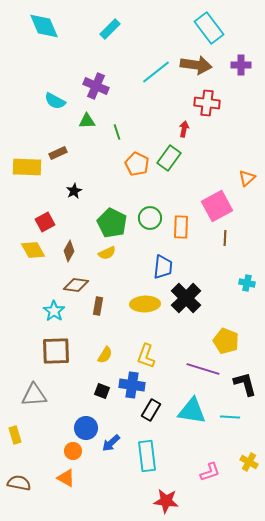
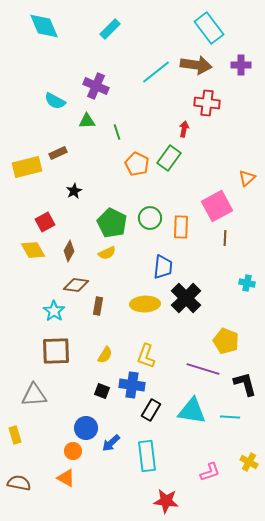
yellow rectangle at (27, 167): rotated 16 degrees counterclockwise
